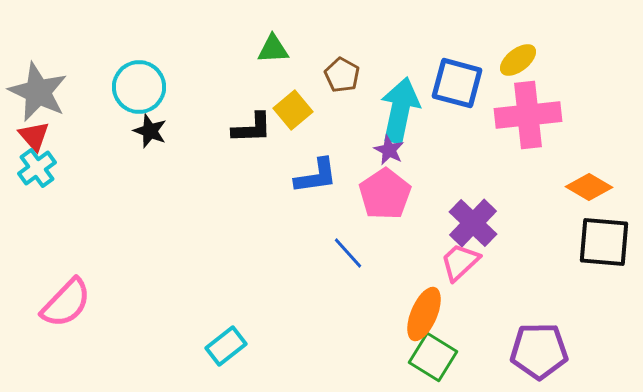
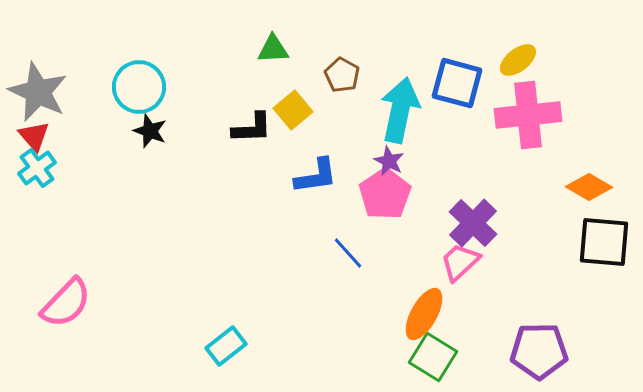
purple star: moved 11 px down
orange ellipse: rotated 6 degrees clockwise
